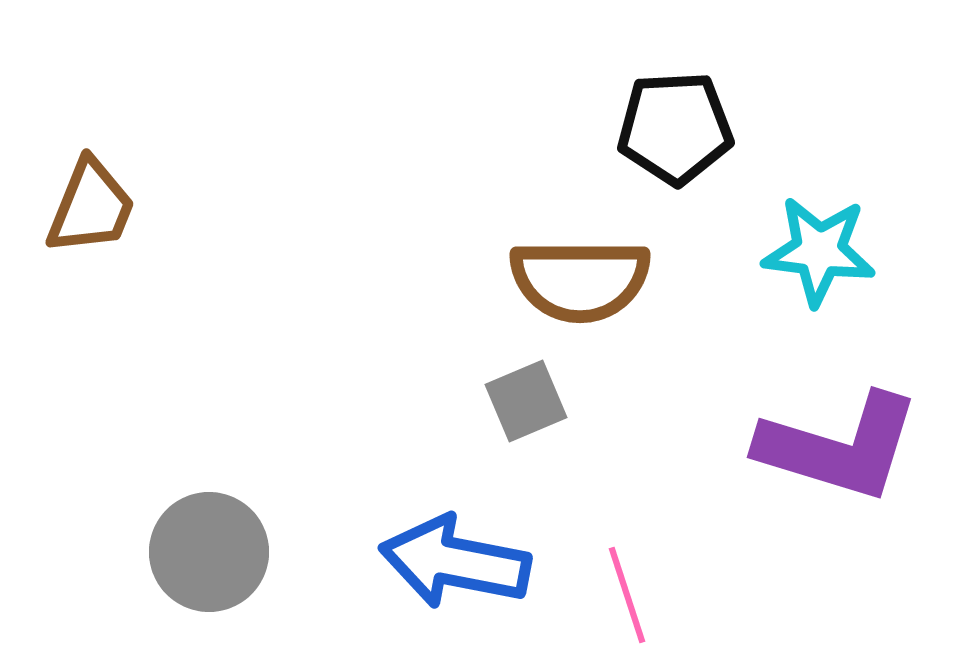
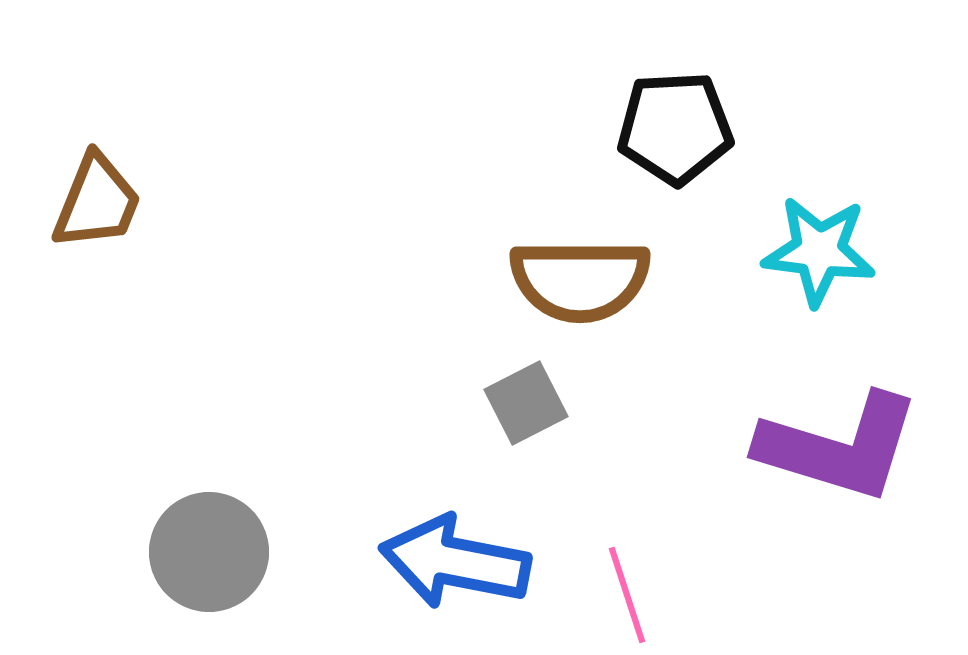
brown trapezoid: moved 6 px right, 5 px up
gray square: moved 2 px down; rotated 4 degrees counterclockwise
